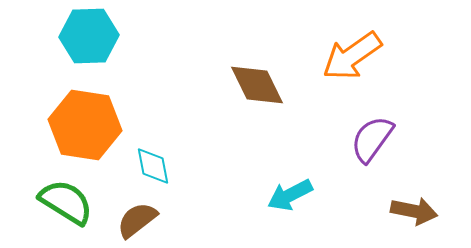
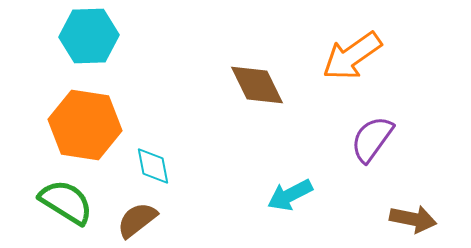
brown arrow: moved 1 px left, 8 px down
